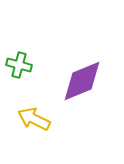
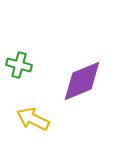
yellow arrow: moved 1 px left
